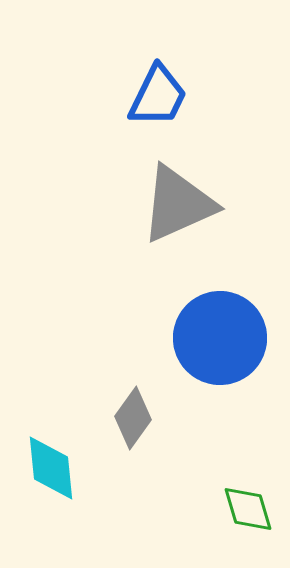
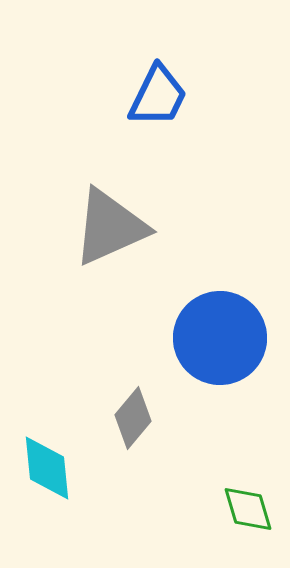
gray triangle: moved 68 px left, 23 px down
gray diamond: rotated 4 degrees clockwise
cyan diamond: moved 4 px left
